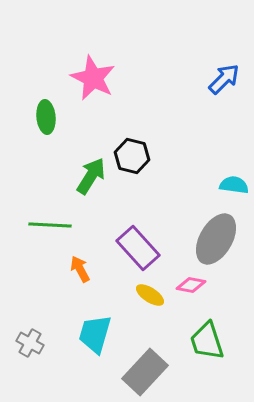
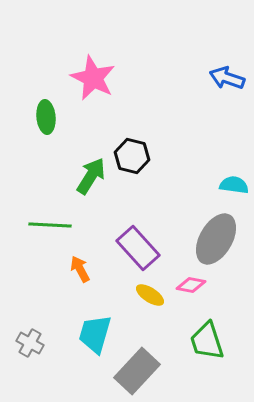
blue arrow: moved 3 px right, 1 px up; rotated 116 degrees counterclockwise
gray rectangle: moved 8 px left, 1 px up
